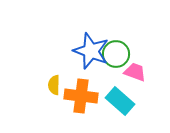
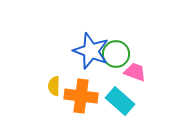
yellow semicircle: moved 1 px down
